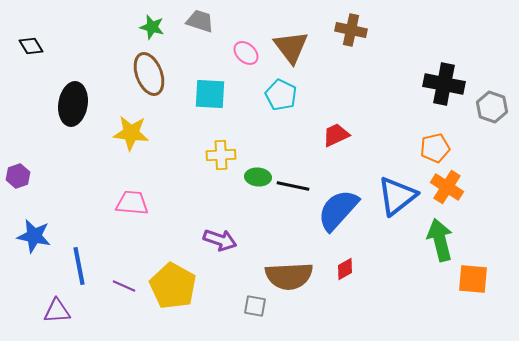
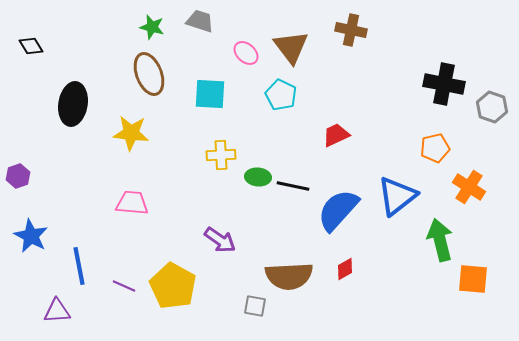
orange cross: moved 22 px right
blue star: moved 3 px left; rotated 16 degrees clockwise
purple arrow: rotated 16 degrees clockwise
